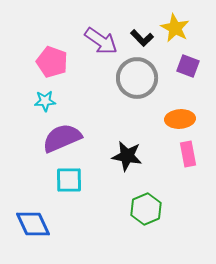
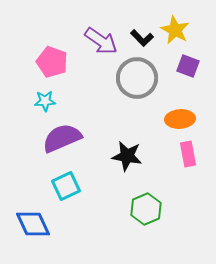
yellow star: moved 2 px down
cyan square: moved 3 px left, 6 px down; rotated 24 degrees counterclockwise
